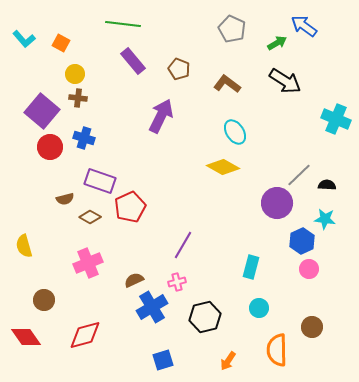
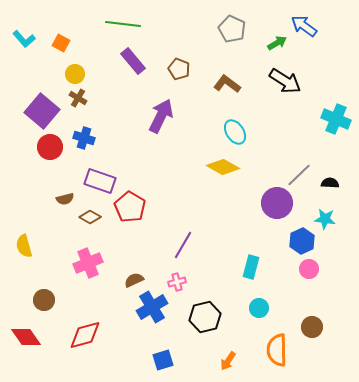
brown cross at (78, 98): rotated 24 degrees clockwise
black semicircle at (327, 185): moved 3 px right, 2 px up
red pentagon at (130, 207): rotated 16 degrees counterclockwise
